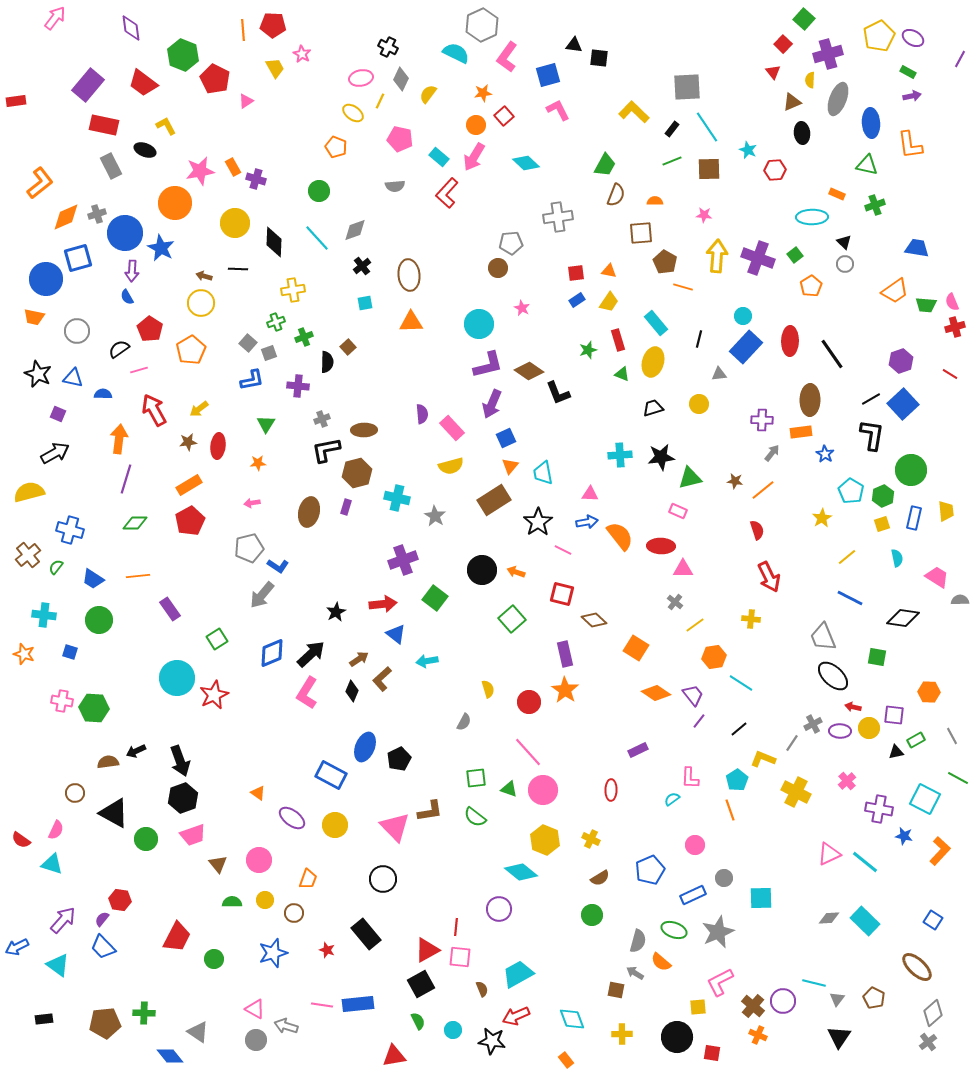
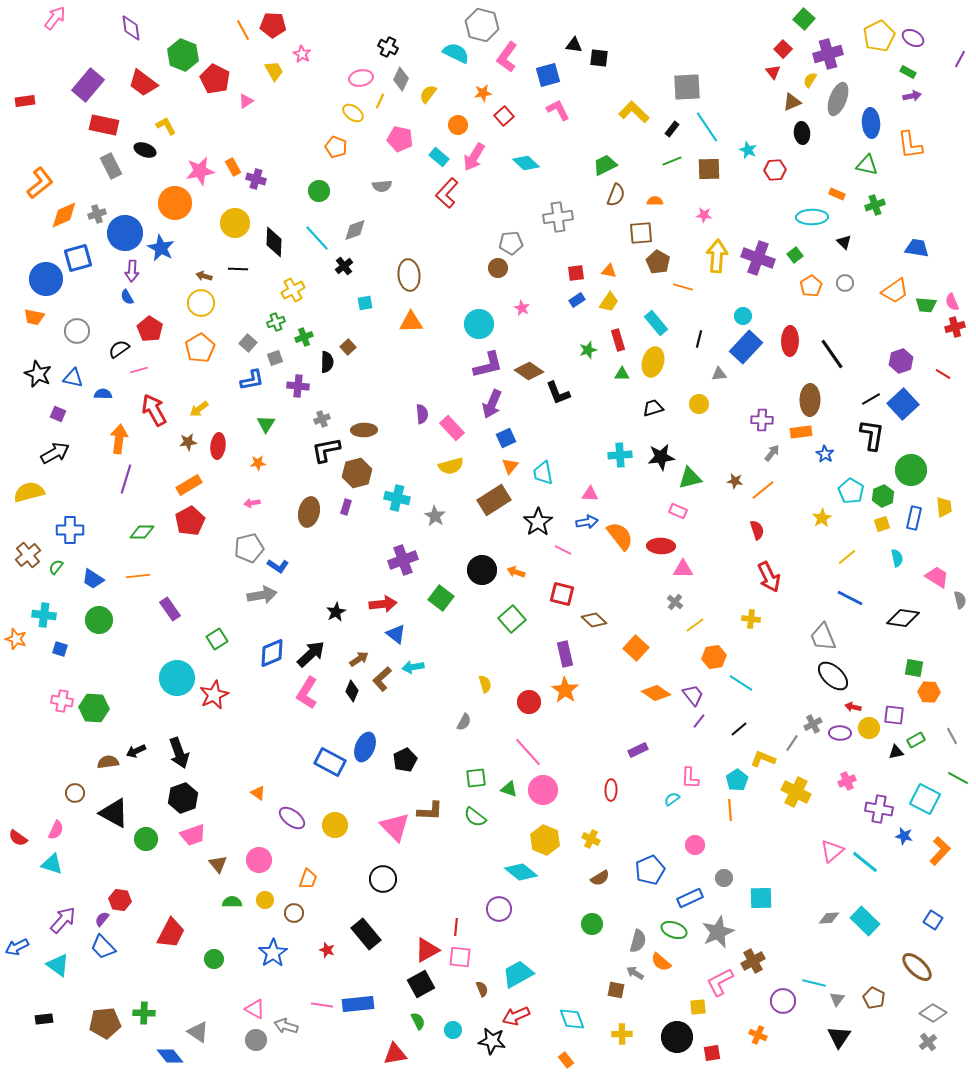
gray hexagon at (482, 25): rotated 20 degrees counterclockwise
orange line at (243, 30): rotated 25 degrees counterclockwise
red square at (783, 44): moved 5 px down
yellow trapezoid at (275, 68): moved 1 px left, 3 px down
yellow semicircle at (810, 80): rotated 28 degrees clockwise
red rectangle at (16, 101): moved 9 px right
orange circle at (476, 125): moved 18 px left
green trapezoid at (605, 165): rotated 145 degrees counterclockwise
gray semicircle at (395, 186): moved 13 px left
orange diamond at (66, 217): moved 2 px left, 2 px up
brown pentagon at (665, 262): moved 7 px left
gray circle at (845, 264): moved 19 px down
black cross at (362, 266): moved 18 px left
yellow cross at (293, 290): rotated 20 degrees counterclockwise
orange pentagon at (191, 350): moved 9 px right, 2 px up
gray square at (269, 353): moved 6 px right, 5 px down
green triangle at (622, 374): rotated 21 degrees counterclockwise
red line at (950, 374): moved 7 px left
yellow trapezoid at (946, 511): moved 2 px left, 4 px up
green diamond at (135, 523): moved 7 px right, 9 px down
blue cross at (70, 530): rotated 16 degrees counterclockwise
gray arrow at (262, 595): rotated 140 degrees counterclockwise
green square at (435, 598): moved 6 px right
gray semicircle at (960, 600): rotated 78 degrees clockwise
orange square at (636, 648): rotated 10 degrees clockwise
blue square at (70, 652): moved 10 px left, 3 px up
orange star at (24, 654): moved 8 px left, 15 px up
green square at (877, 657): moved 37 px right, 11 px down
cyan arrow at (427, 661): moved 14 px left, 6 px down
yellow semicircle at (488, 689): moved 3 px left, 5 px up
purple ellipse at (840, 731): moved 2 px down
black pentagon at (399, 759): moved 6 px right, 1 px down
black arrow at (180, 761): moved 1 px left, 8 px up
blue rectangle at (331, 775): moved 1 px left, 13 px up
pink cross at (847, 781): rotated 18 degrees clockwise
orange line at (730, 810): rotated 15 degrees clockwise
brown L-shape at (430, 811): rotated 12 degrees clockwise
red semicircle at (21, 840): moved 3 px left, 2 px up
pink triangle at (829, 854): moved 3 px right, 3 px up; rotated 15 degrees counterclockwise
blue rectangle at (693, 895): moved 3 px left, 3 px down
green circle at (592, 915): moved 9 px down
red trapezoid at (177, 937): moved 6 px left, 4 px up
blue star at (273, 953): rotated 16 degrees counterclockwise
brown cross at (753, 1006): moved 45 px up; rotated 20 degrees clockwise
gray diamond at (933, 1013): rotated 72 degrees clockwise
red square at (712, 1053): rotated 18 degrees counterclockwise
red triangle at (394, 1056): moved 1 px right, 2 px up
